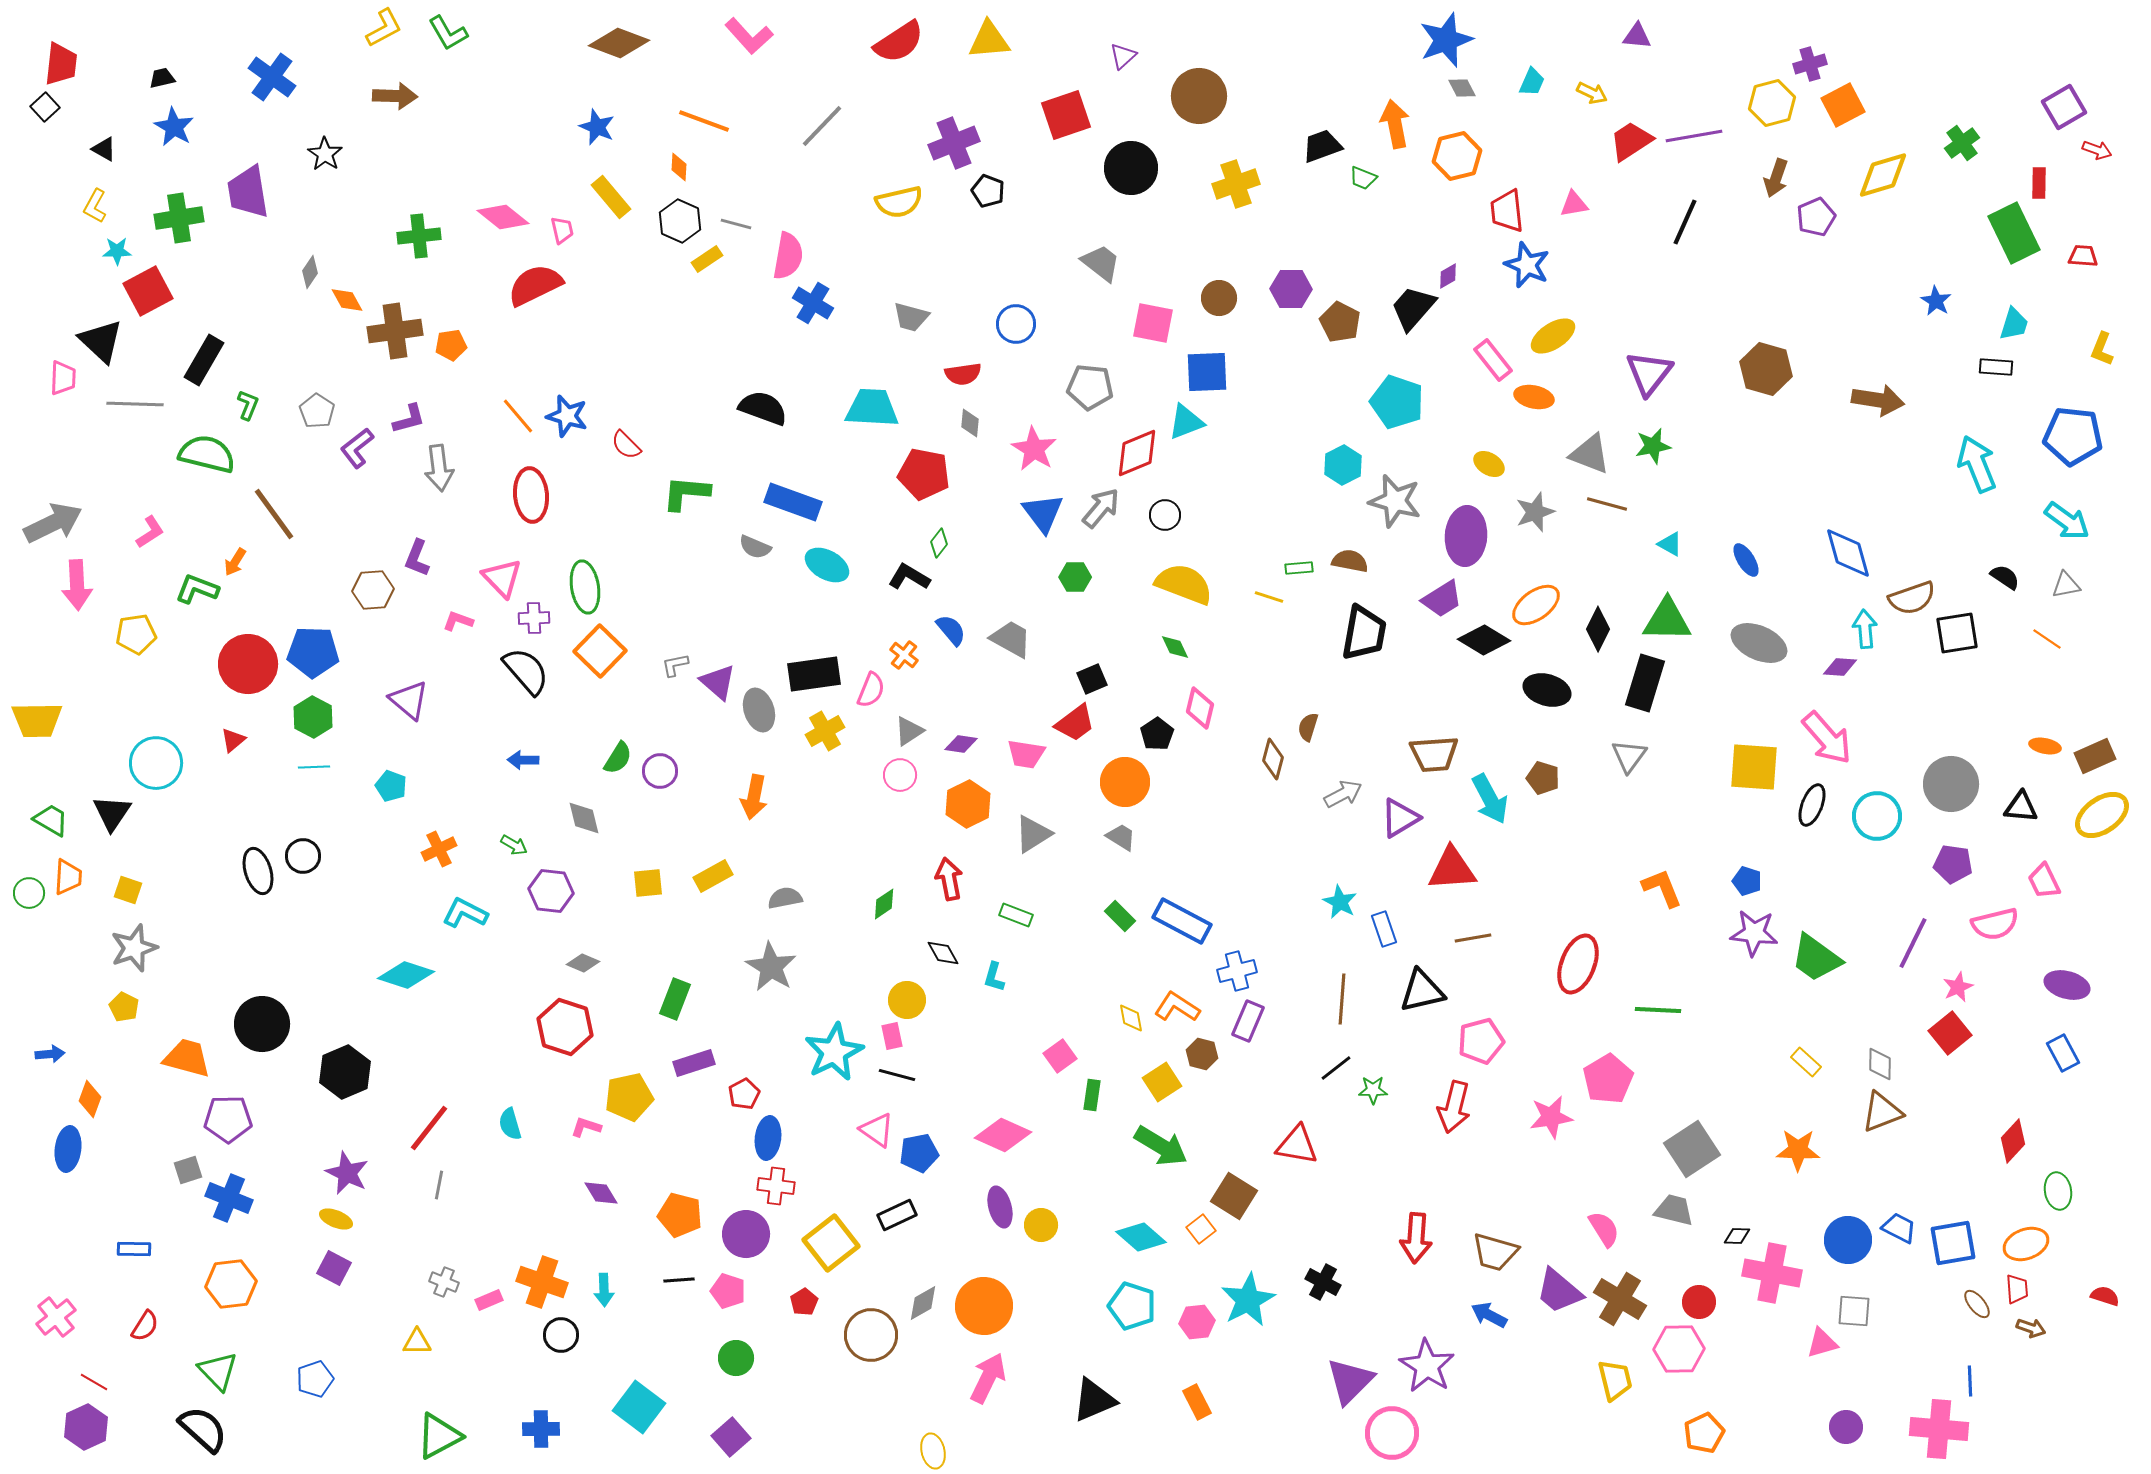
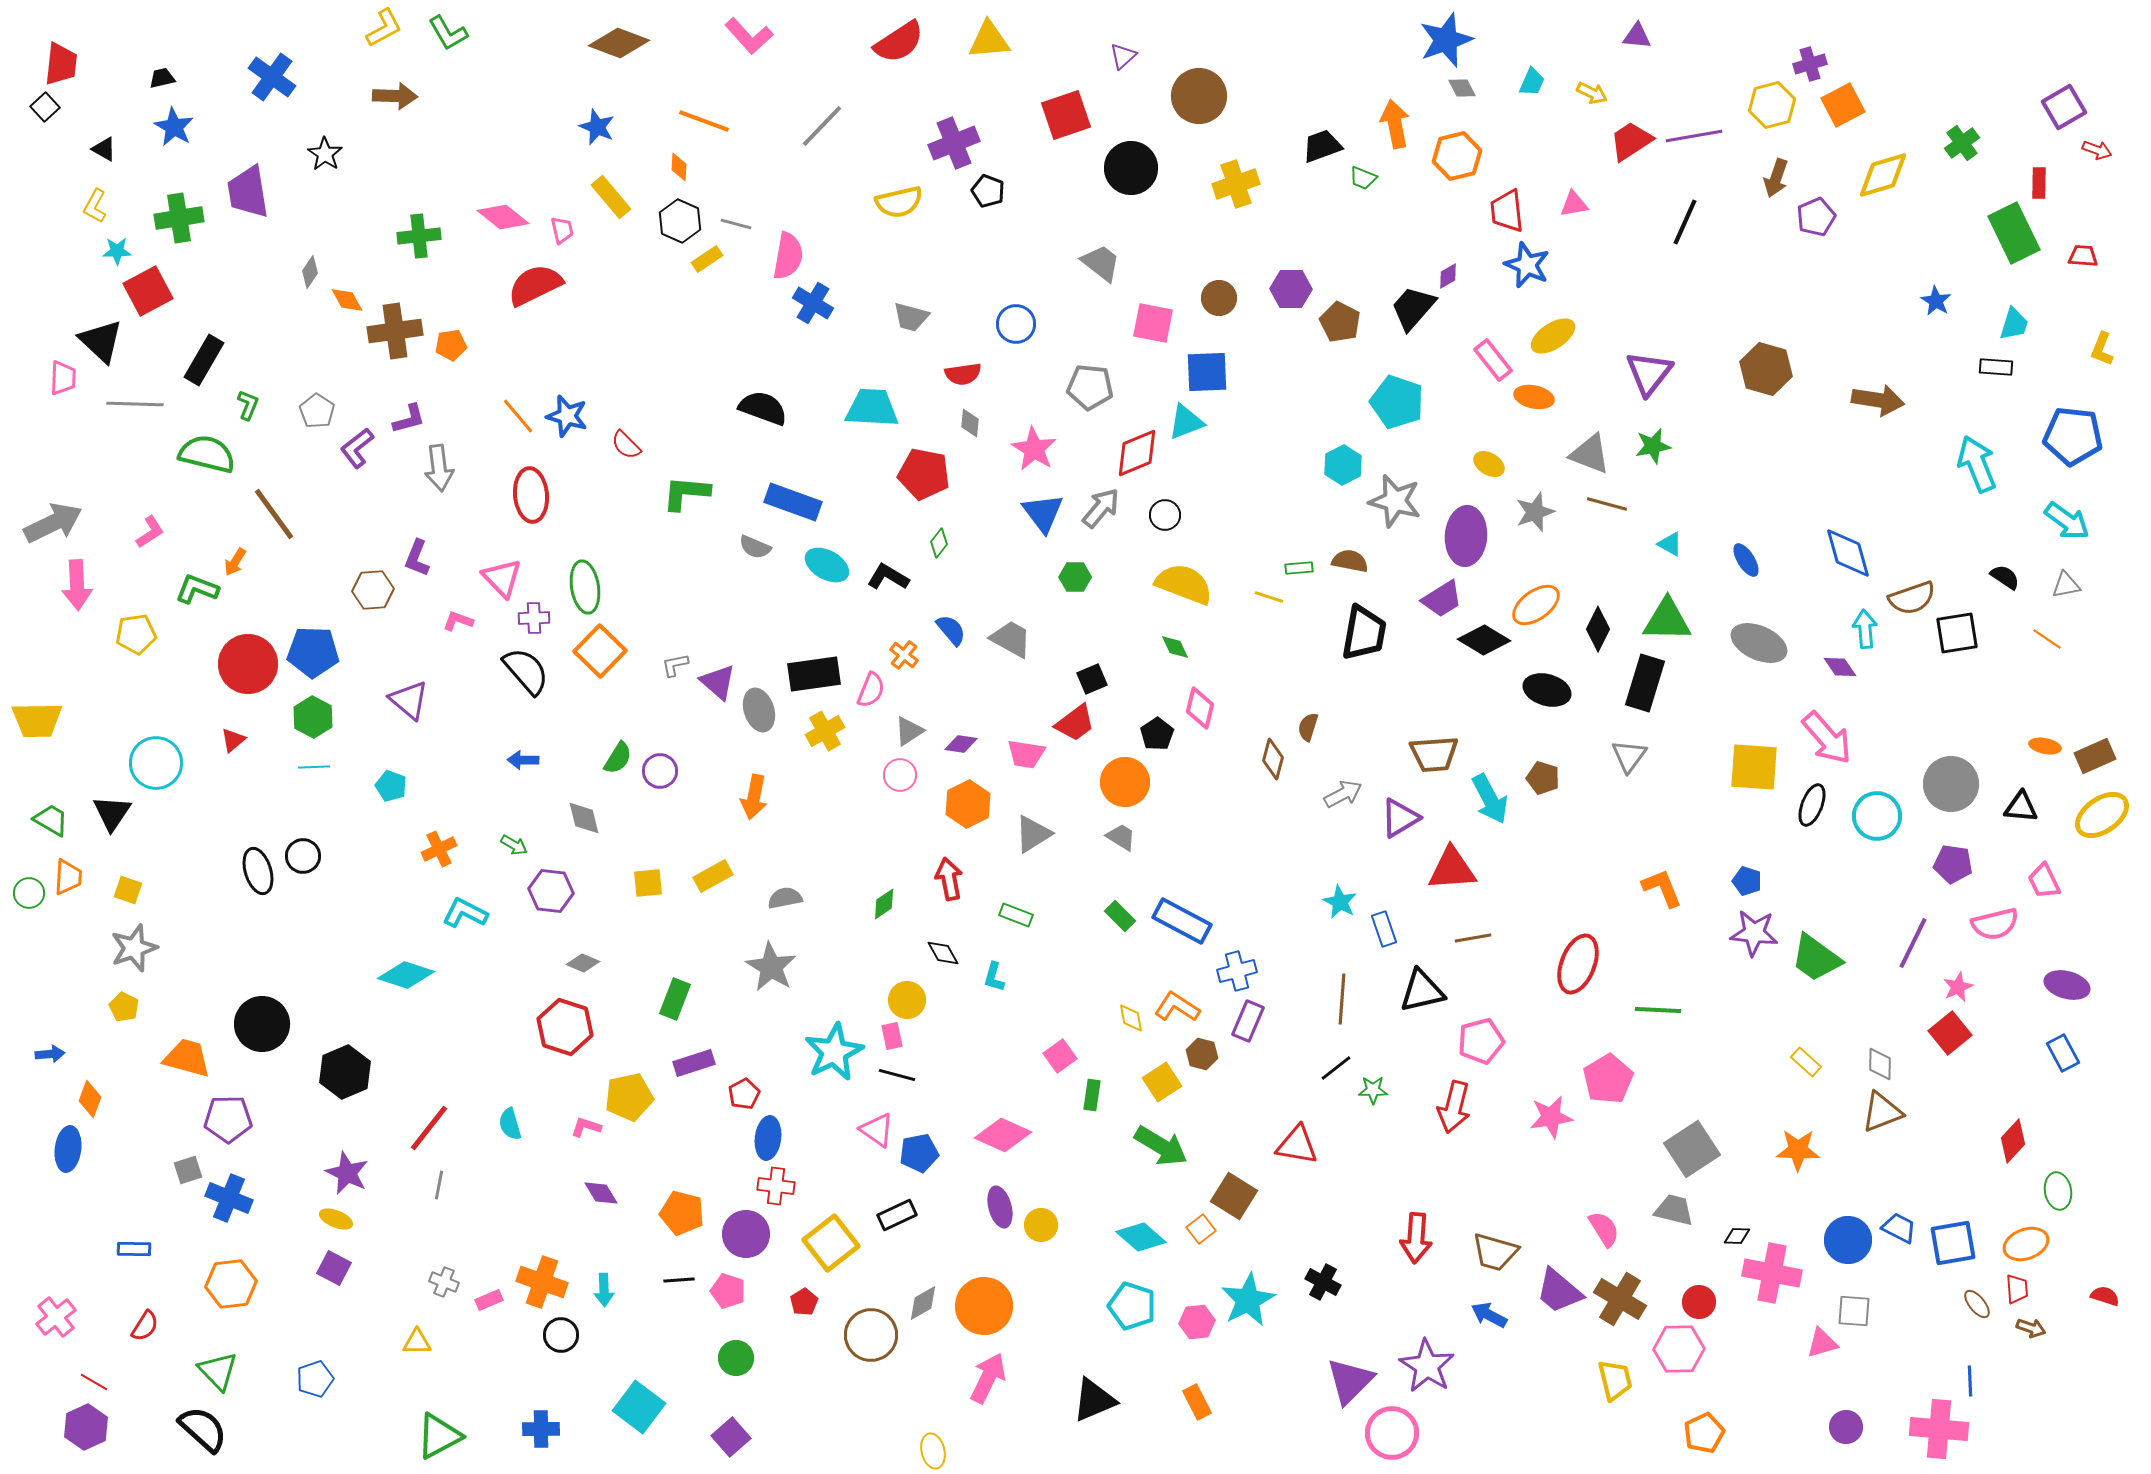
yellow hexagon at (1772, 103): moved 2 px down
black L-shape at (909, 577): moved 21 px left
purple diamond at (1840, 667): rotated 52 degrees clockwise
orange pentagon at (680, 1215): moved 2 px right, 2 px up
